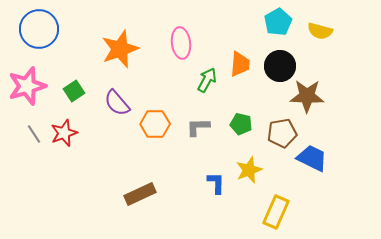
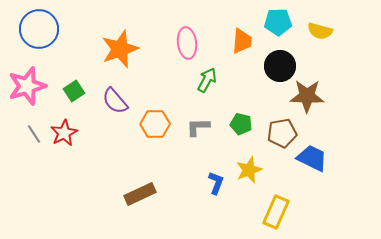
cyan pentagon: rotated 28 degrees clockwise
pink ellipse: moved 6 px right
orange trapezoid: moved 2 px right, 23 px up
purple semicircle: moved 2 px left, 2 px up
red star: rotated 8 degrees counterclockwise
blue L-shape: rotated 20 degrees clockwise
